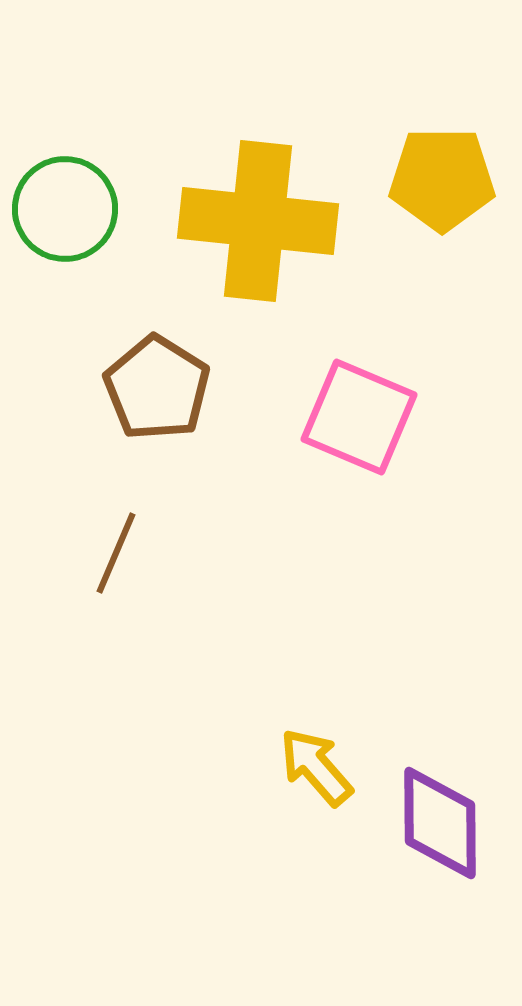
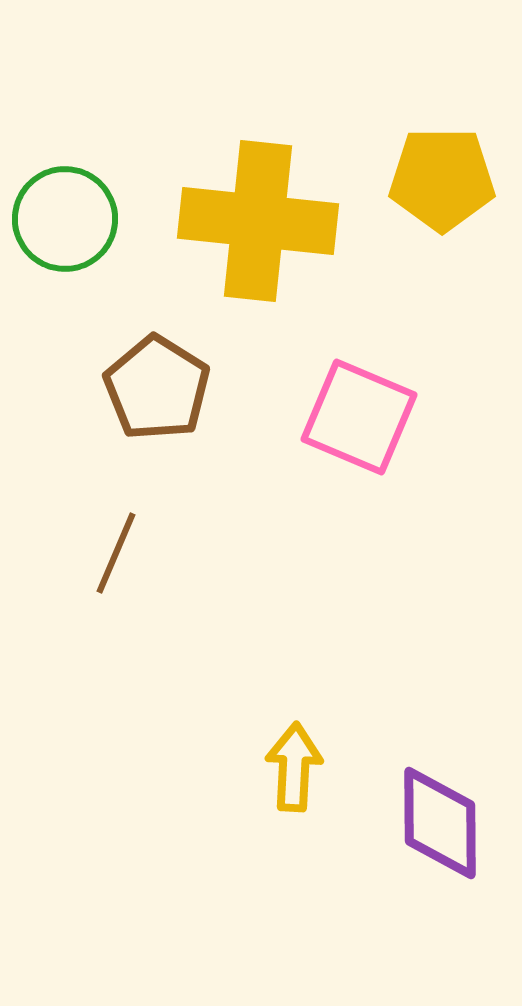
green circle: moved 10 px down
yellow arrow: moved 22 px left; rotated 44 degrees clockwise
